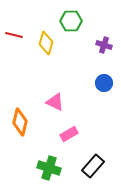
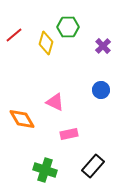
green hexagon: moved 3 px left, 6 px down
red line: rotated 54 degrees counterclockwise
purple cross: moved 1 px left, 1 px down; rotated 28 degrees clockwise
blue circle: moved 3 px left, 7 px down
orange diamond: moved 2 px right, 3 px up; rotated 44 degrees counterclockwise
pink rectangle: rotated 18 degrees clockwise
green cross: moved 4 px left, 2 px down
